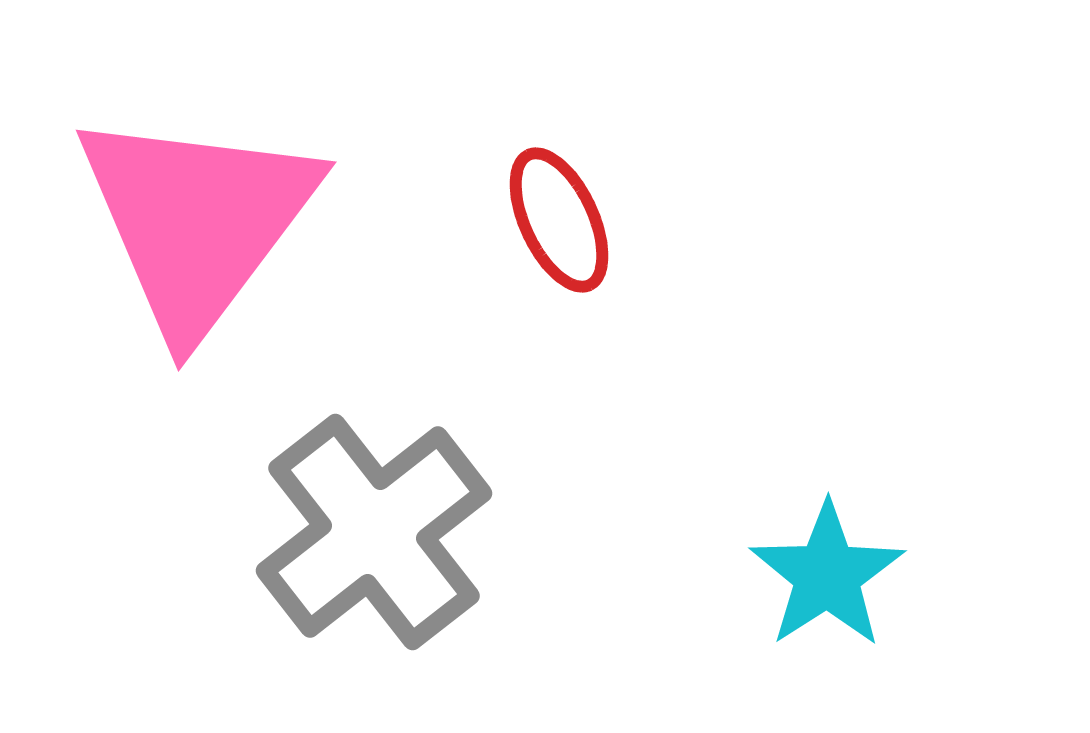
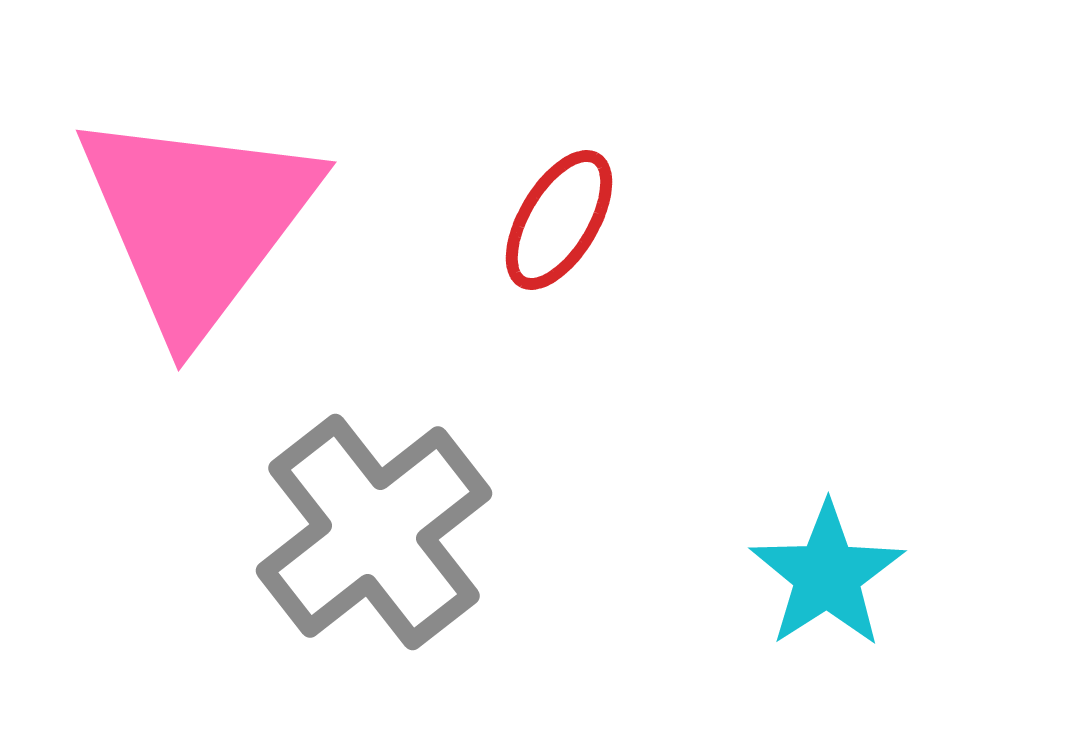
red ellipse: rotated 56 degrees clockwise
